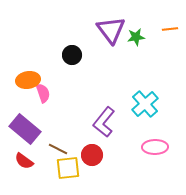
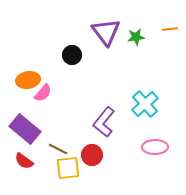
purple triangle: moved 5 px left, 2 px down
pink semicircle: rotated 60 degrees clockwise
